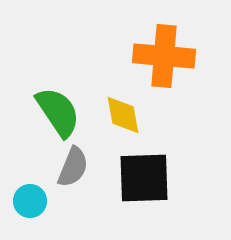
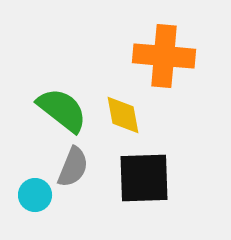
green semicircle: moved 4 px right, 2 px up; rotated 18 degrees counterclockwise
cyan circle: moved 5 px right, 6 px up
